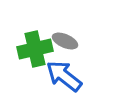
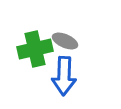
blue arrow: rotated 126 degrees counterclockwise
